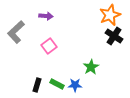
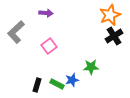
purple arrow: moved 3 px up
black cross: rotated 24 degrees clockwise
green star: rotated 28 degrees clockwise
blue star: moved 3 px left, 5 px up; rotated 16 degrees counterclockwise
